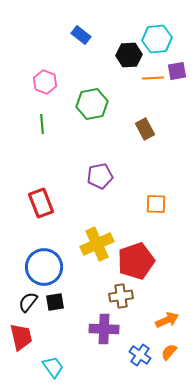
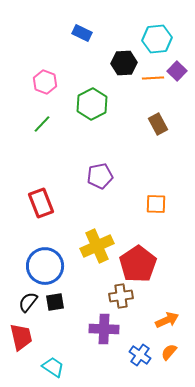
blue rectangle: moved 1 px right, 2 px up; rotated 12 degrees counterclockwise
black hexagon: moved 5 px left, 8 px down
purple square: rotated 36 degrees counterclockwise
green hexagon: rotated 16 degrees counterclockwise
green line: rotated 48 degrees clockwise
brown rectangle: moved 13 px right, 5 px up
yellow cross: moved 2 px down
red pentagon: moved 2 px right, 3 px down; rotated 15 degrees counterclockwise
blue circle: moved 1 px right, 1 px up
cyan trapezoid: rotated 20 degrees counterclockwise
